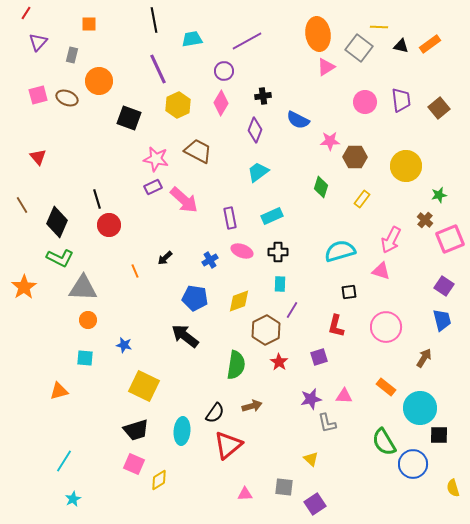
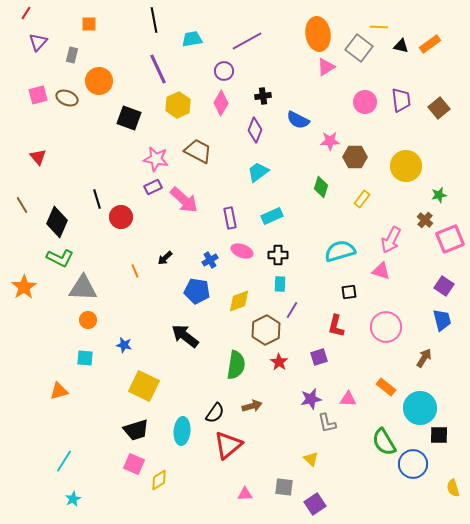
red circle at (109, 225): moved 12 px right, 8 px up
black cross at (278, 252): moved 3 px down
blue pentagon at (195, 298): moved 2 px right, 7 px up
pink triangle at (344, 396): moved 4 px right, 3 px down
